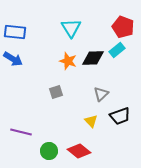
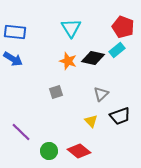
black diamond: rotated 15 degrees clockwise
purple line: rotated 30 degrees clockwise
